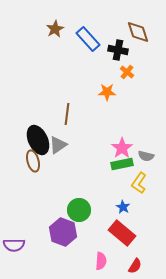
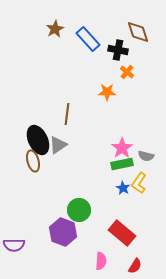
blue star: moved 19 px up
